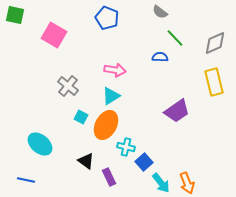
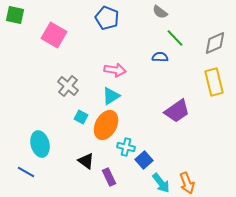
cyan ellipse: rotated 35 degrees clockwise
blue square: moved 2 px up
blue line: moved 8 px up; rotated 18 degrees clockwise
